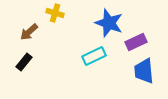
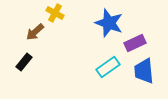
yellow cross: rotated 12 degrees clockwise
brown arrow: moved 6 px right
purple rectangle: moved 1 px left, 1 px down
cyan rectangle: moved 14 px right, 11 px down; rotated 10 degrees counterclockwise
